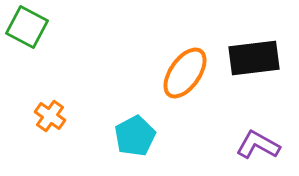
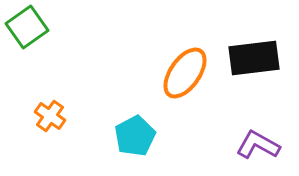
green square: rotated 27 degrees clockwise
